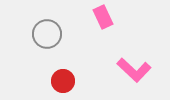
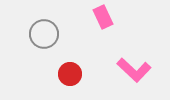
gray circle: moved 3 px left
red circle: moved 7 px right, 7 px up
